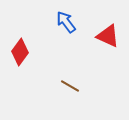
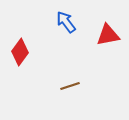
red triangle: moved 1 px up; rotated 35 degrees counterclockwise
brown line: rotated 48 degrees counterclockwise
